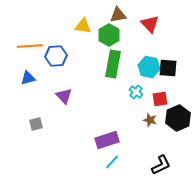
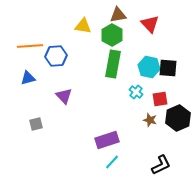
green hexagon: moved 3 px right
